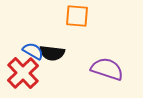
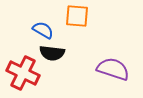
blue semicircle: moved 10 px right, 21 px up
purple semicircle: moved 6 px right
red cross: rotated 20 degrees counterclockwise
